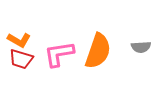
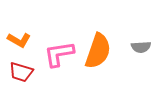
red trapezoid: moved 13 px down
